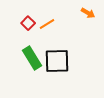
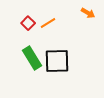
orange line: moved 1 px right, 1 px up
